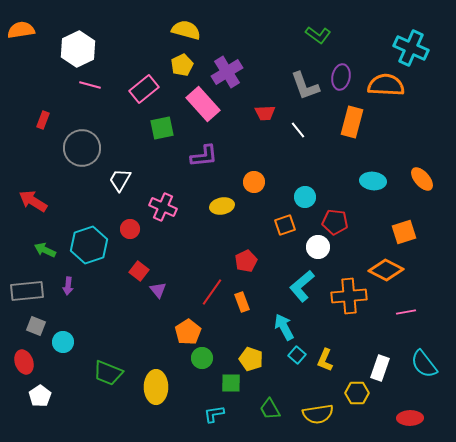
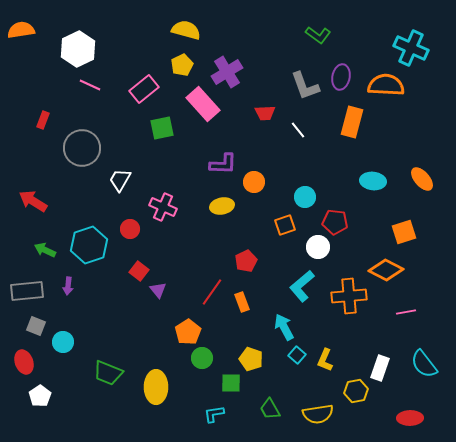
pink line at (90, 85): rotated 10 degrees clockwise
purple L-shape at (204, 156): moved 19 px right, 8 px down; rotated 8 degrees clockwise
yellow hexagon at (357, 393): moved 1 px left, 2 px up; rotated 10 degrees counterclockwise
